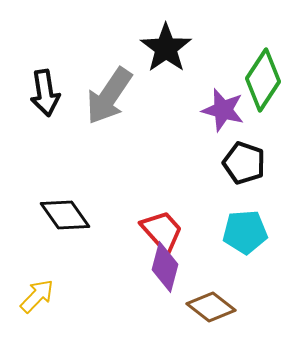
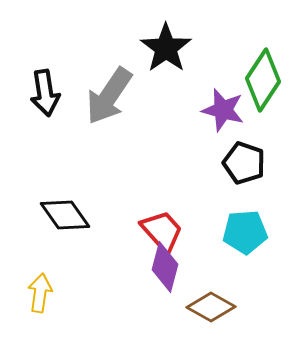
yellow arrow: moved 3 px right, 3 px up; rotated 36 degrees counterclockwise
brown diamond: rotated 9 degrees counterclockwise
